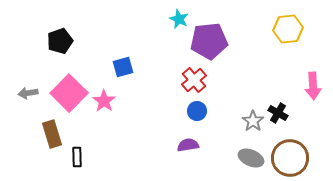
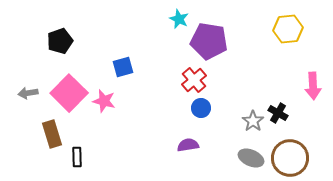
purple pentagon: rotated 15 degrees clockwise
pink star: rotated 20 degrees counterclockwise
blue circle: moved 4 px right, 3 px up
